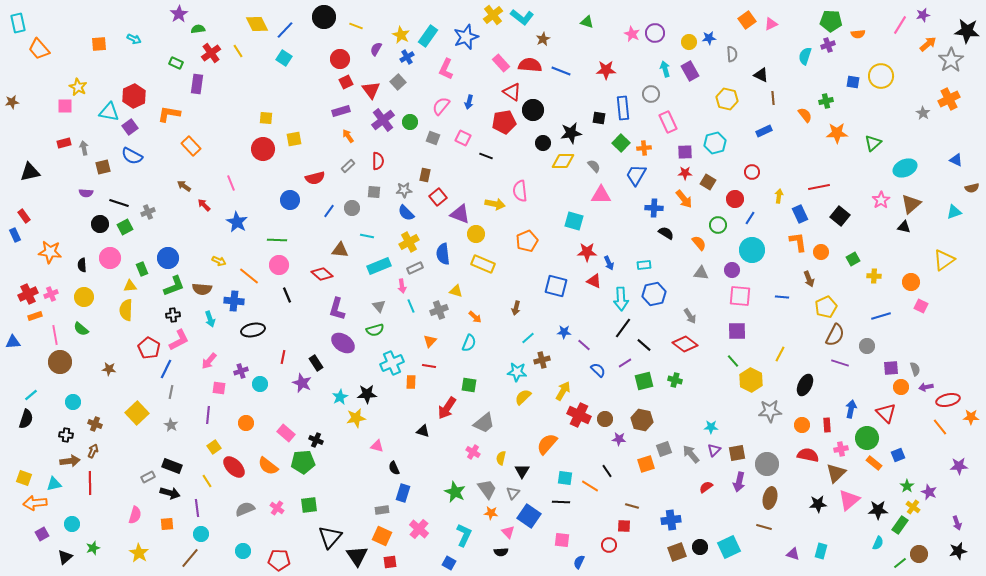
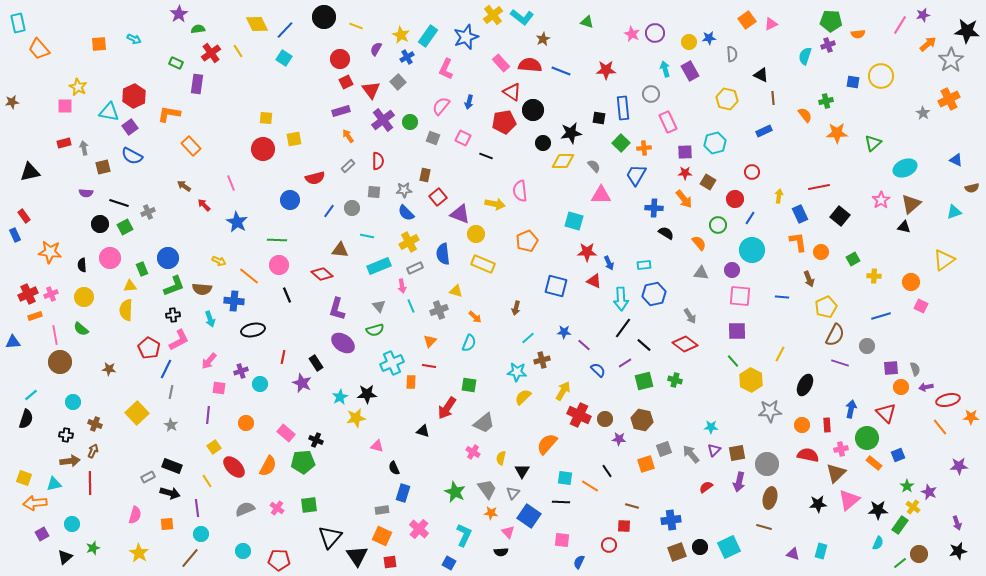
orange semicircle at (268, 466): rotated 100 degrees counterclockwise
